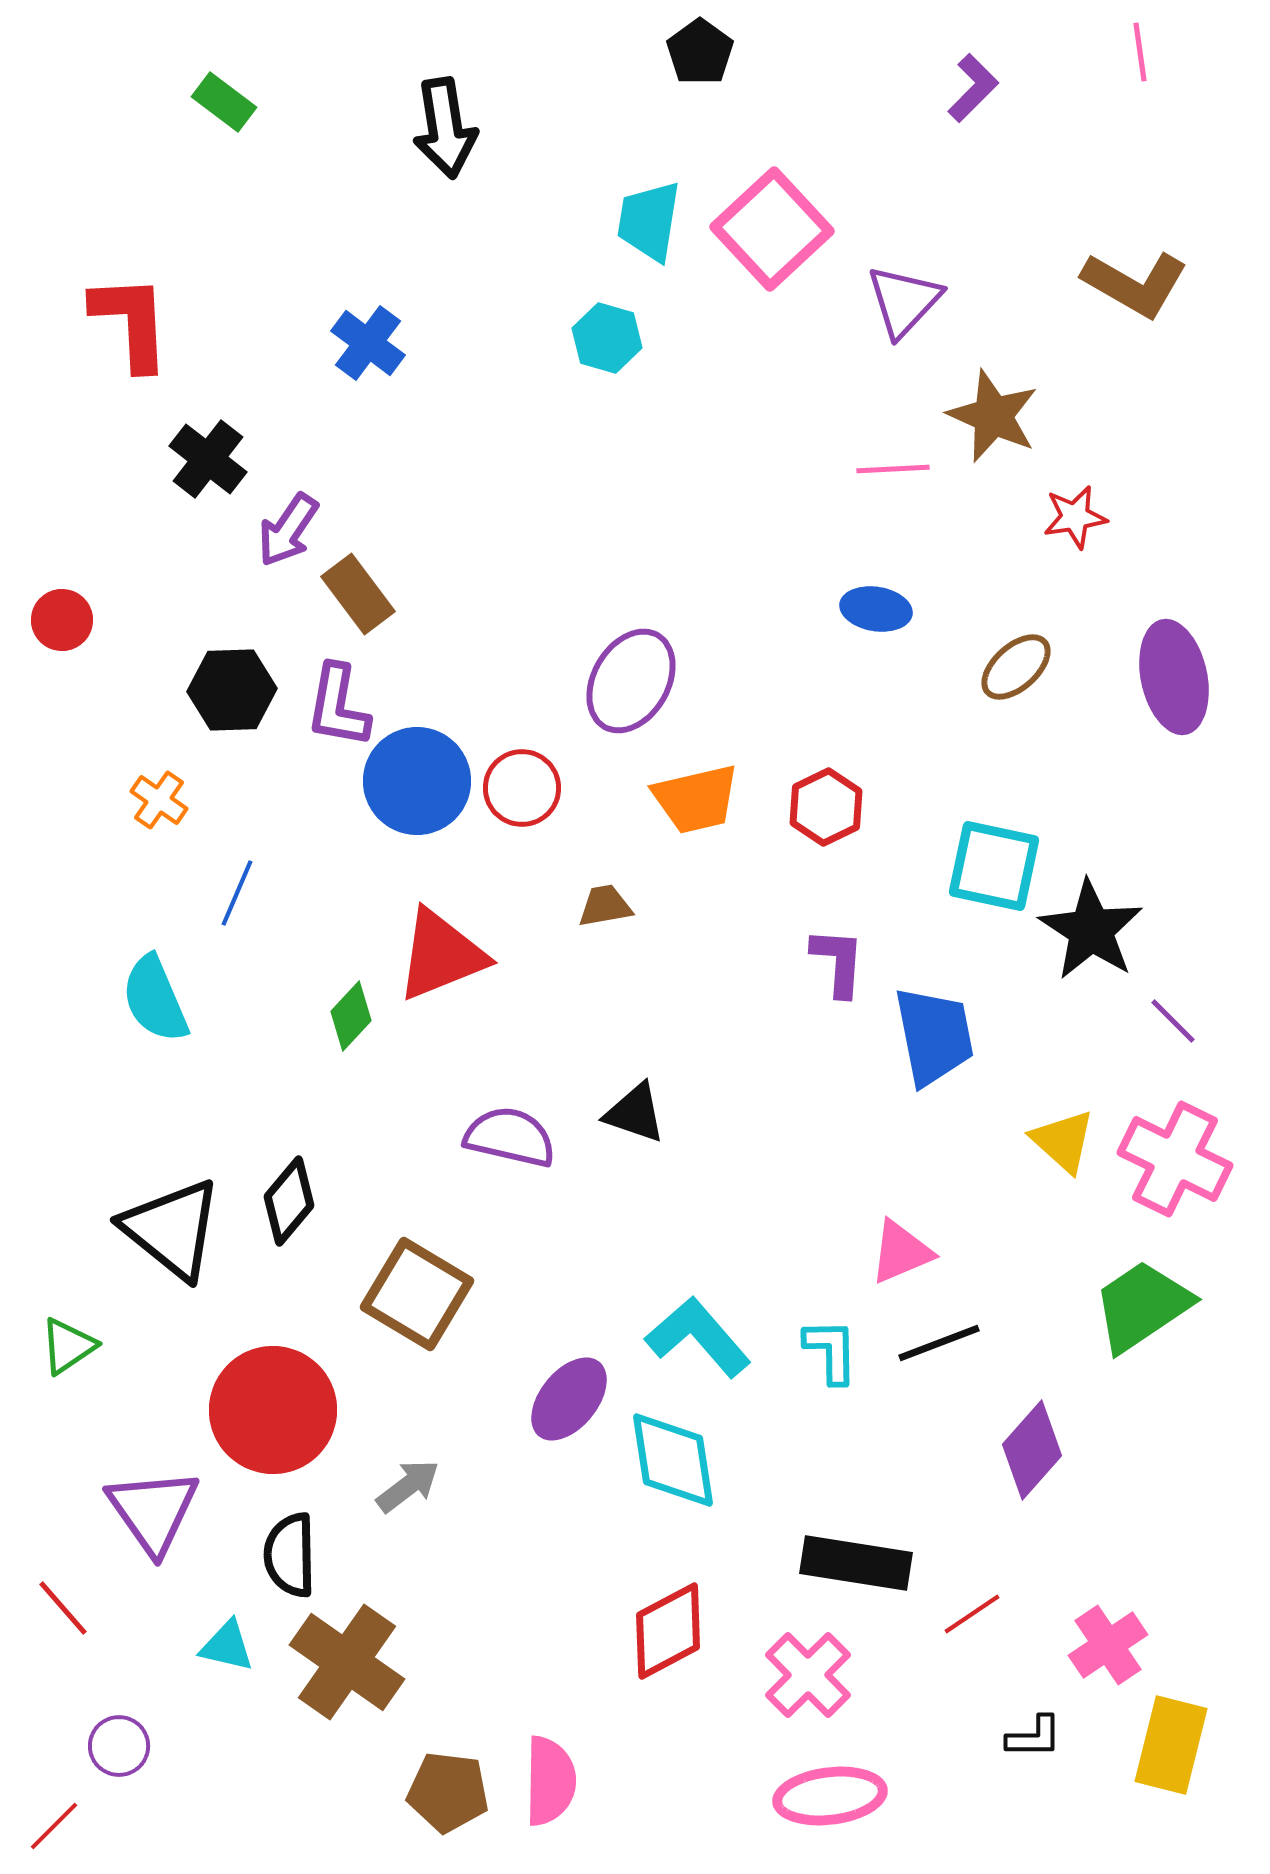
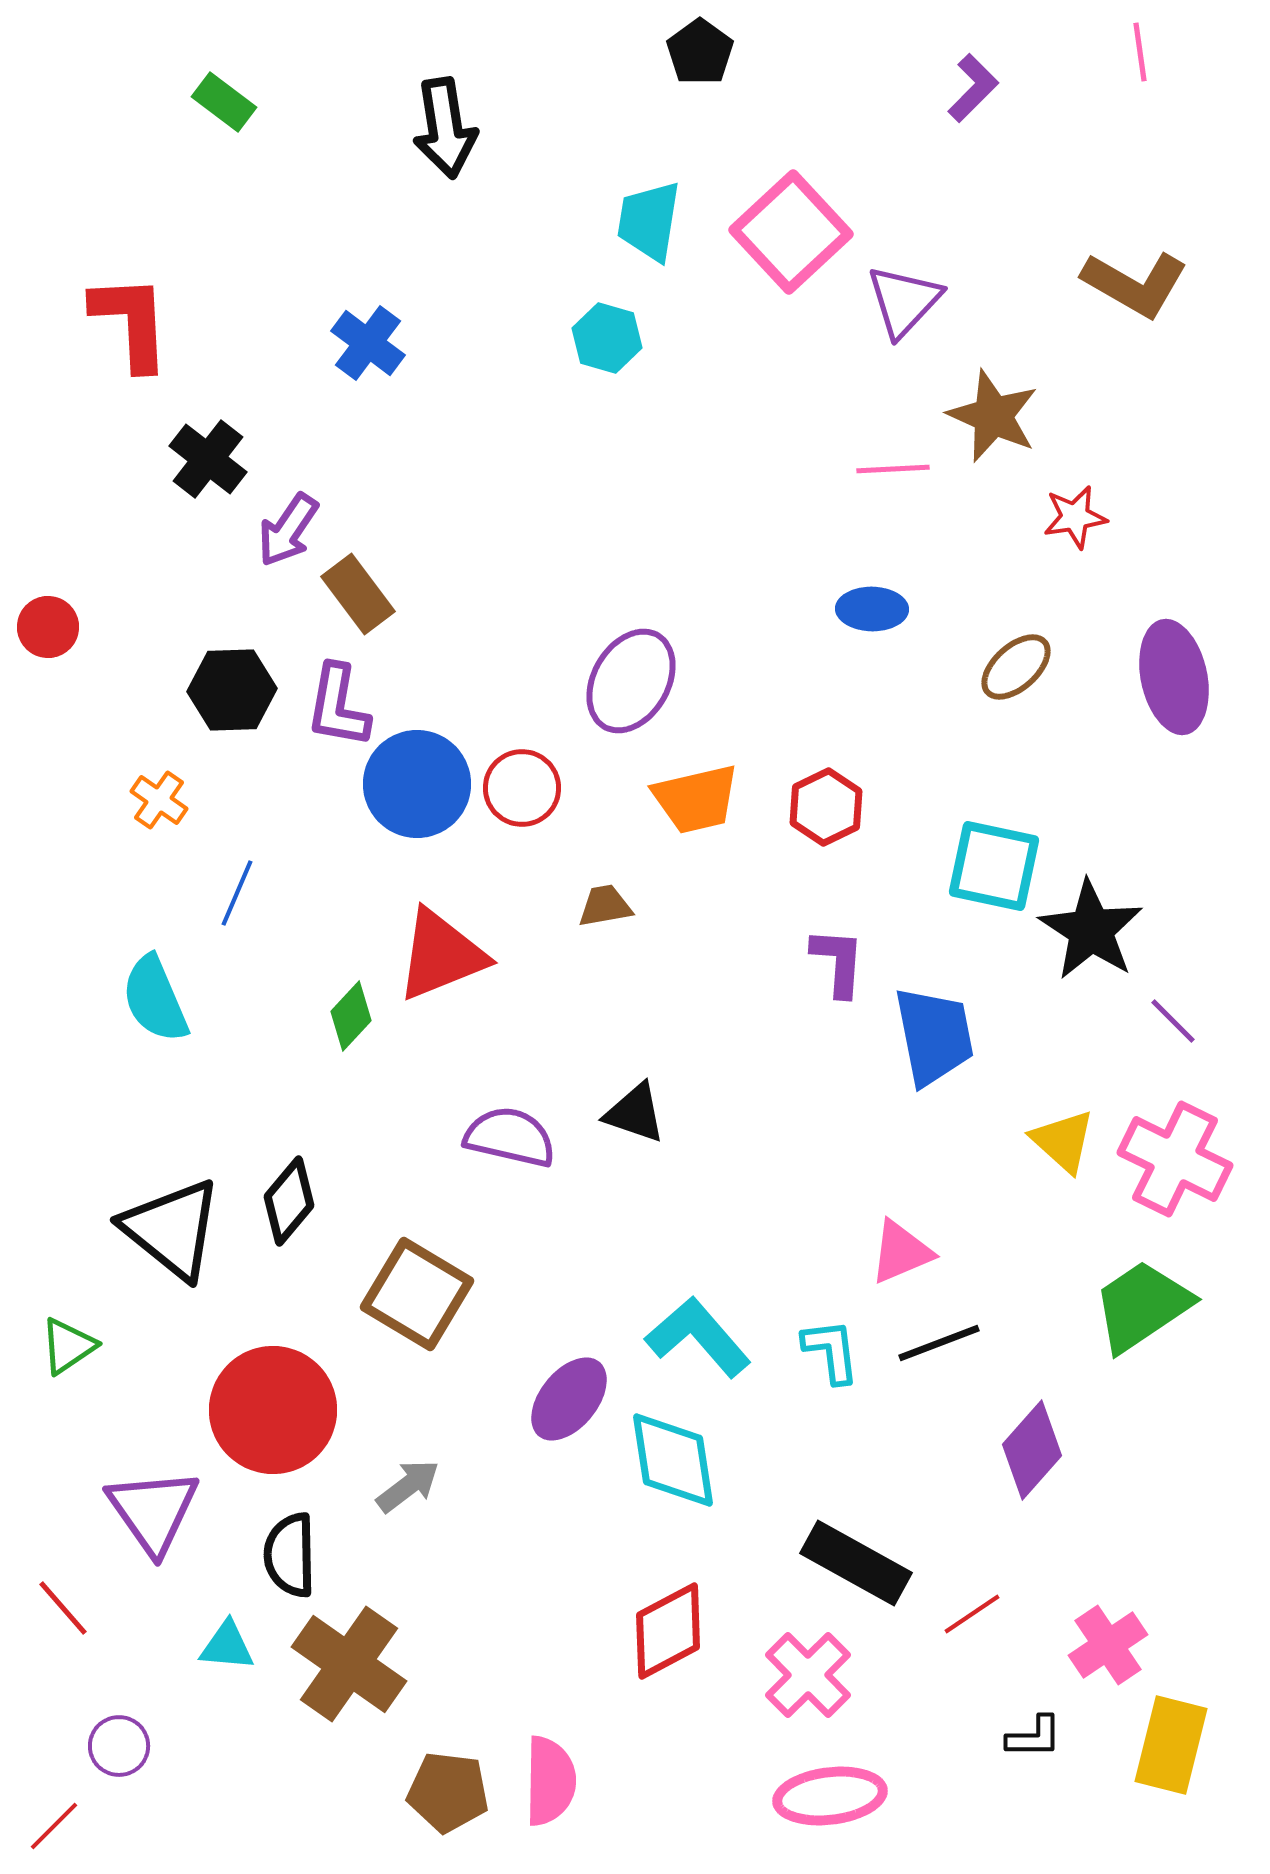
pink square at (772, 229): moved 19 px right, 3 px down
blue ellipse at (876, 609): moved 4 px left; rotated 8 degrees counterclockwise
red circle at (62, 620): moved 14 px left, 7 px down
blue circle at (417, 781): moved 3 px down
cyan L-shape at (831, 1351): rotated 6 degrees counterclockwise
black rectangle at (856, 1563): rotated 20 degrees clockwise
cyan triangle at (227, 1646): rotated 8 degrees counterclockwise
brown cross at (347, 1662): moved 2 px right, 2 px down
